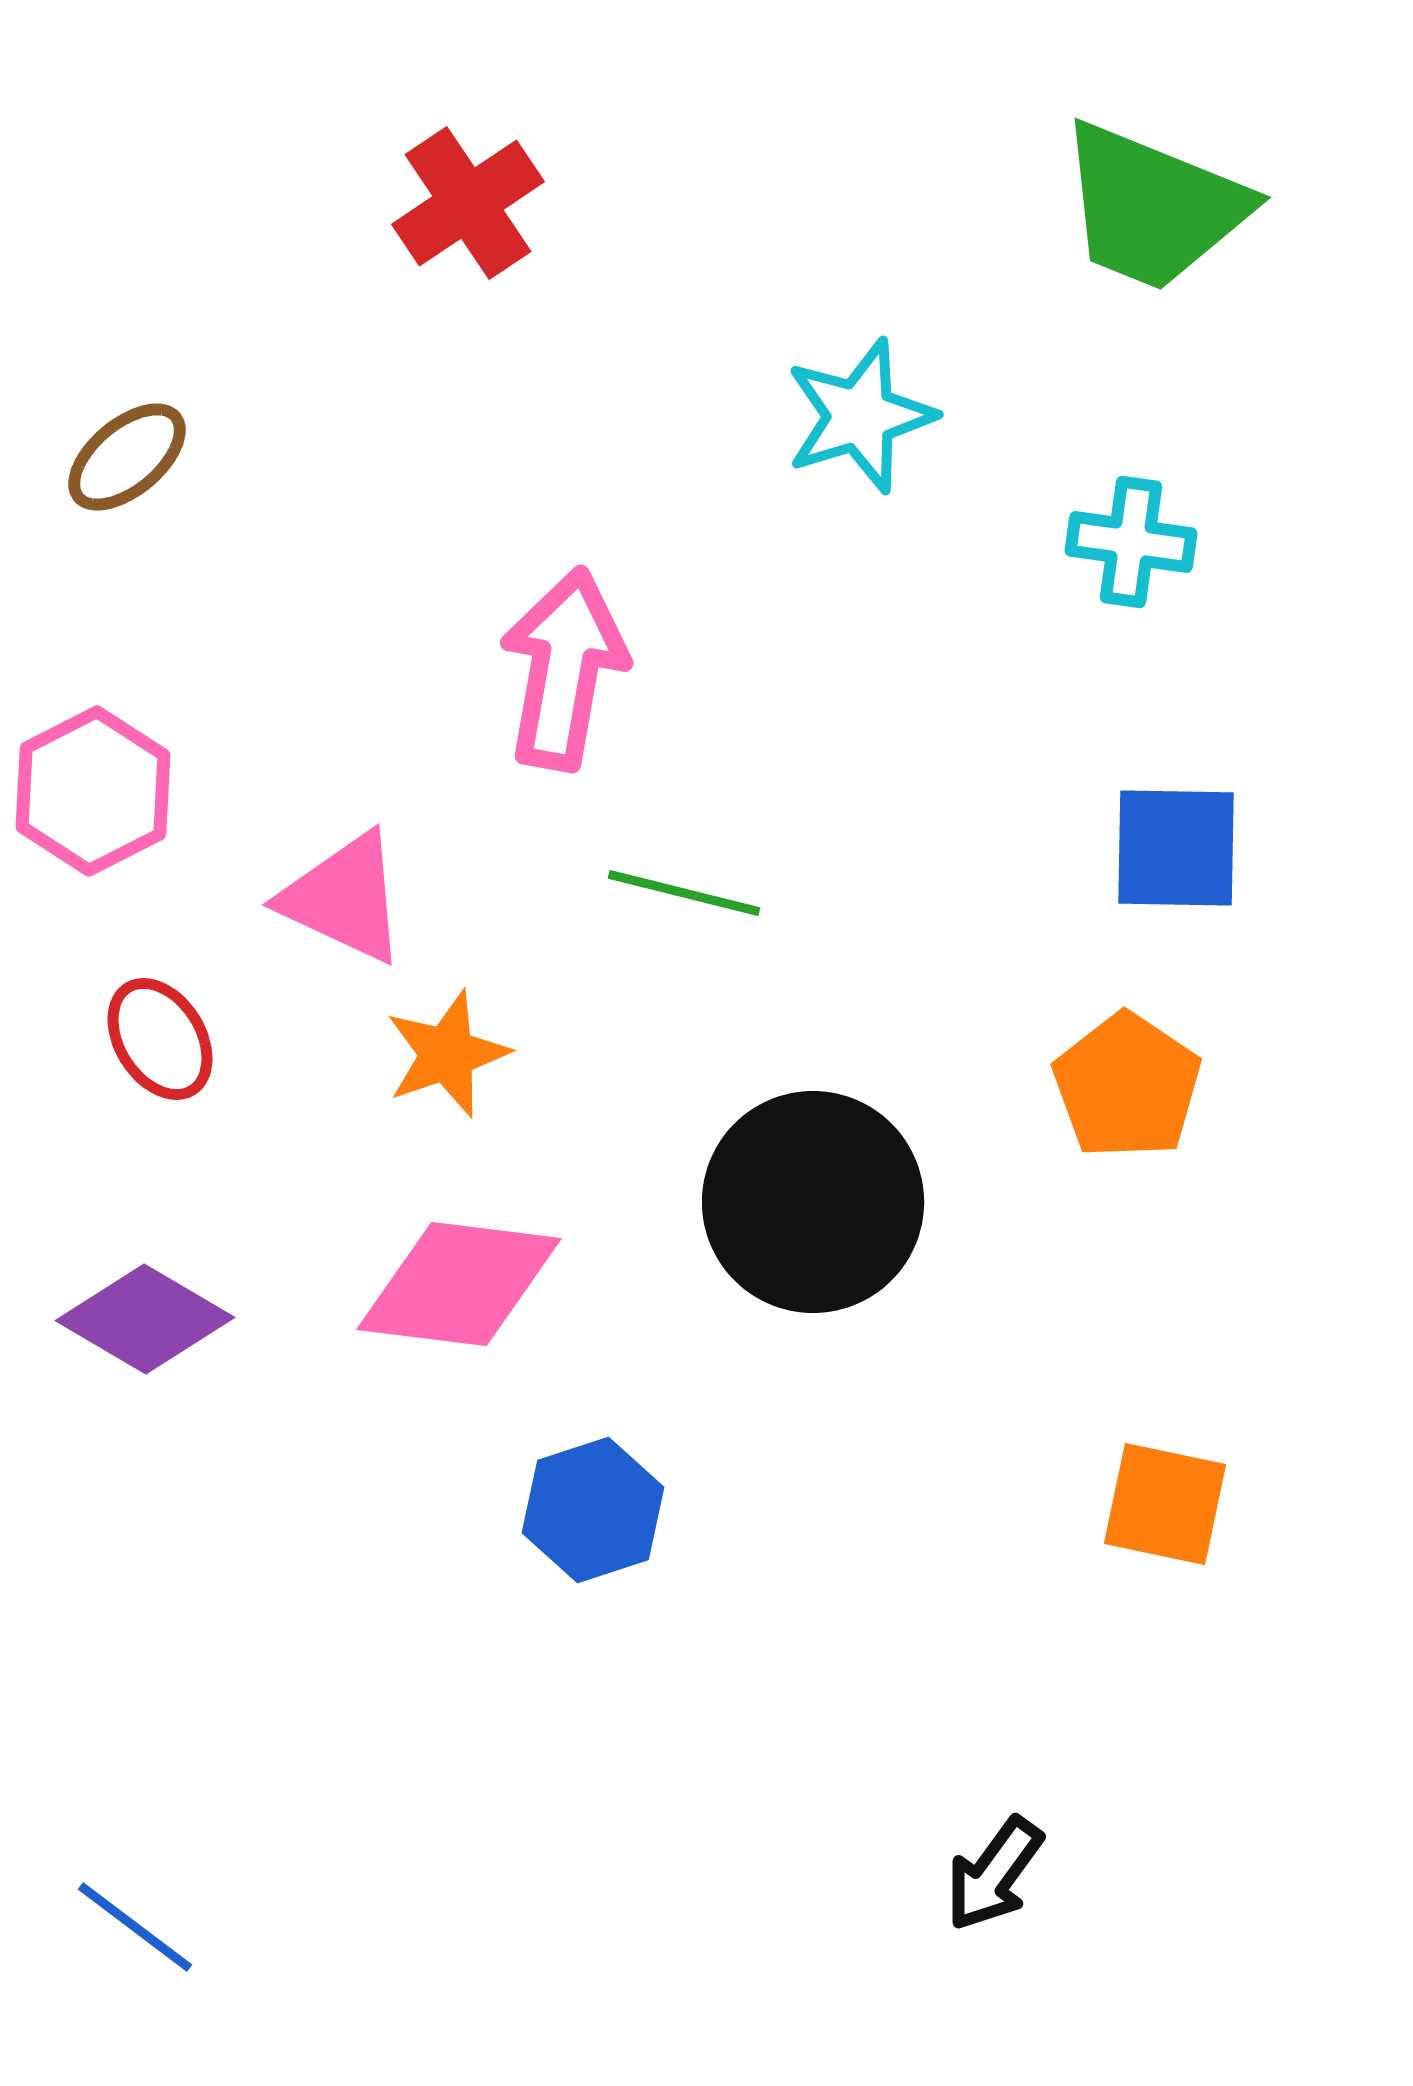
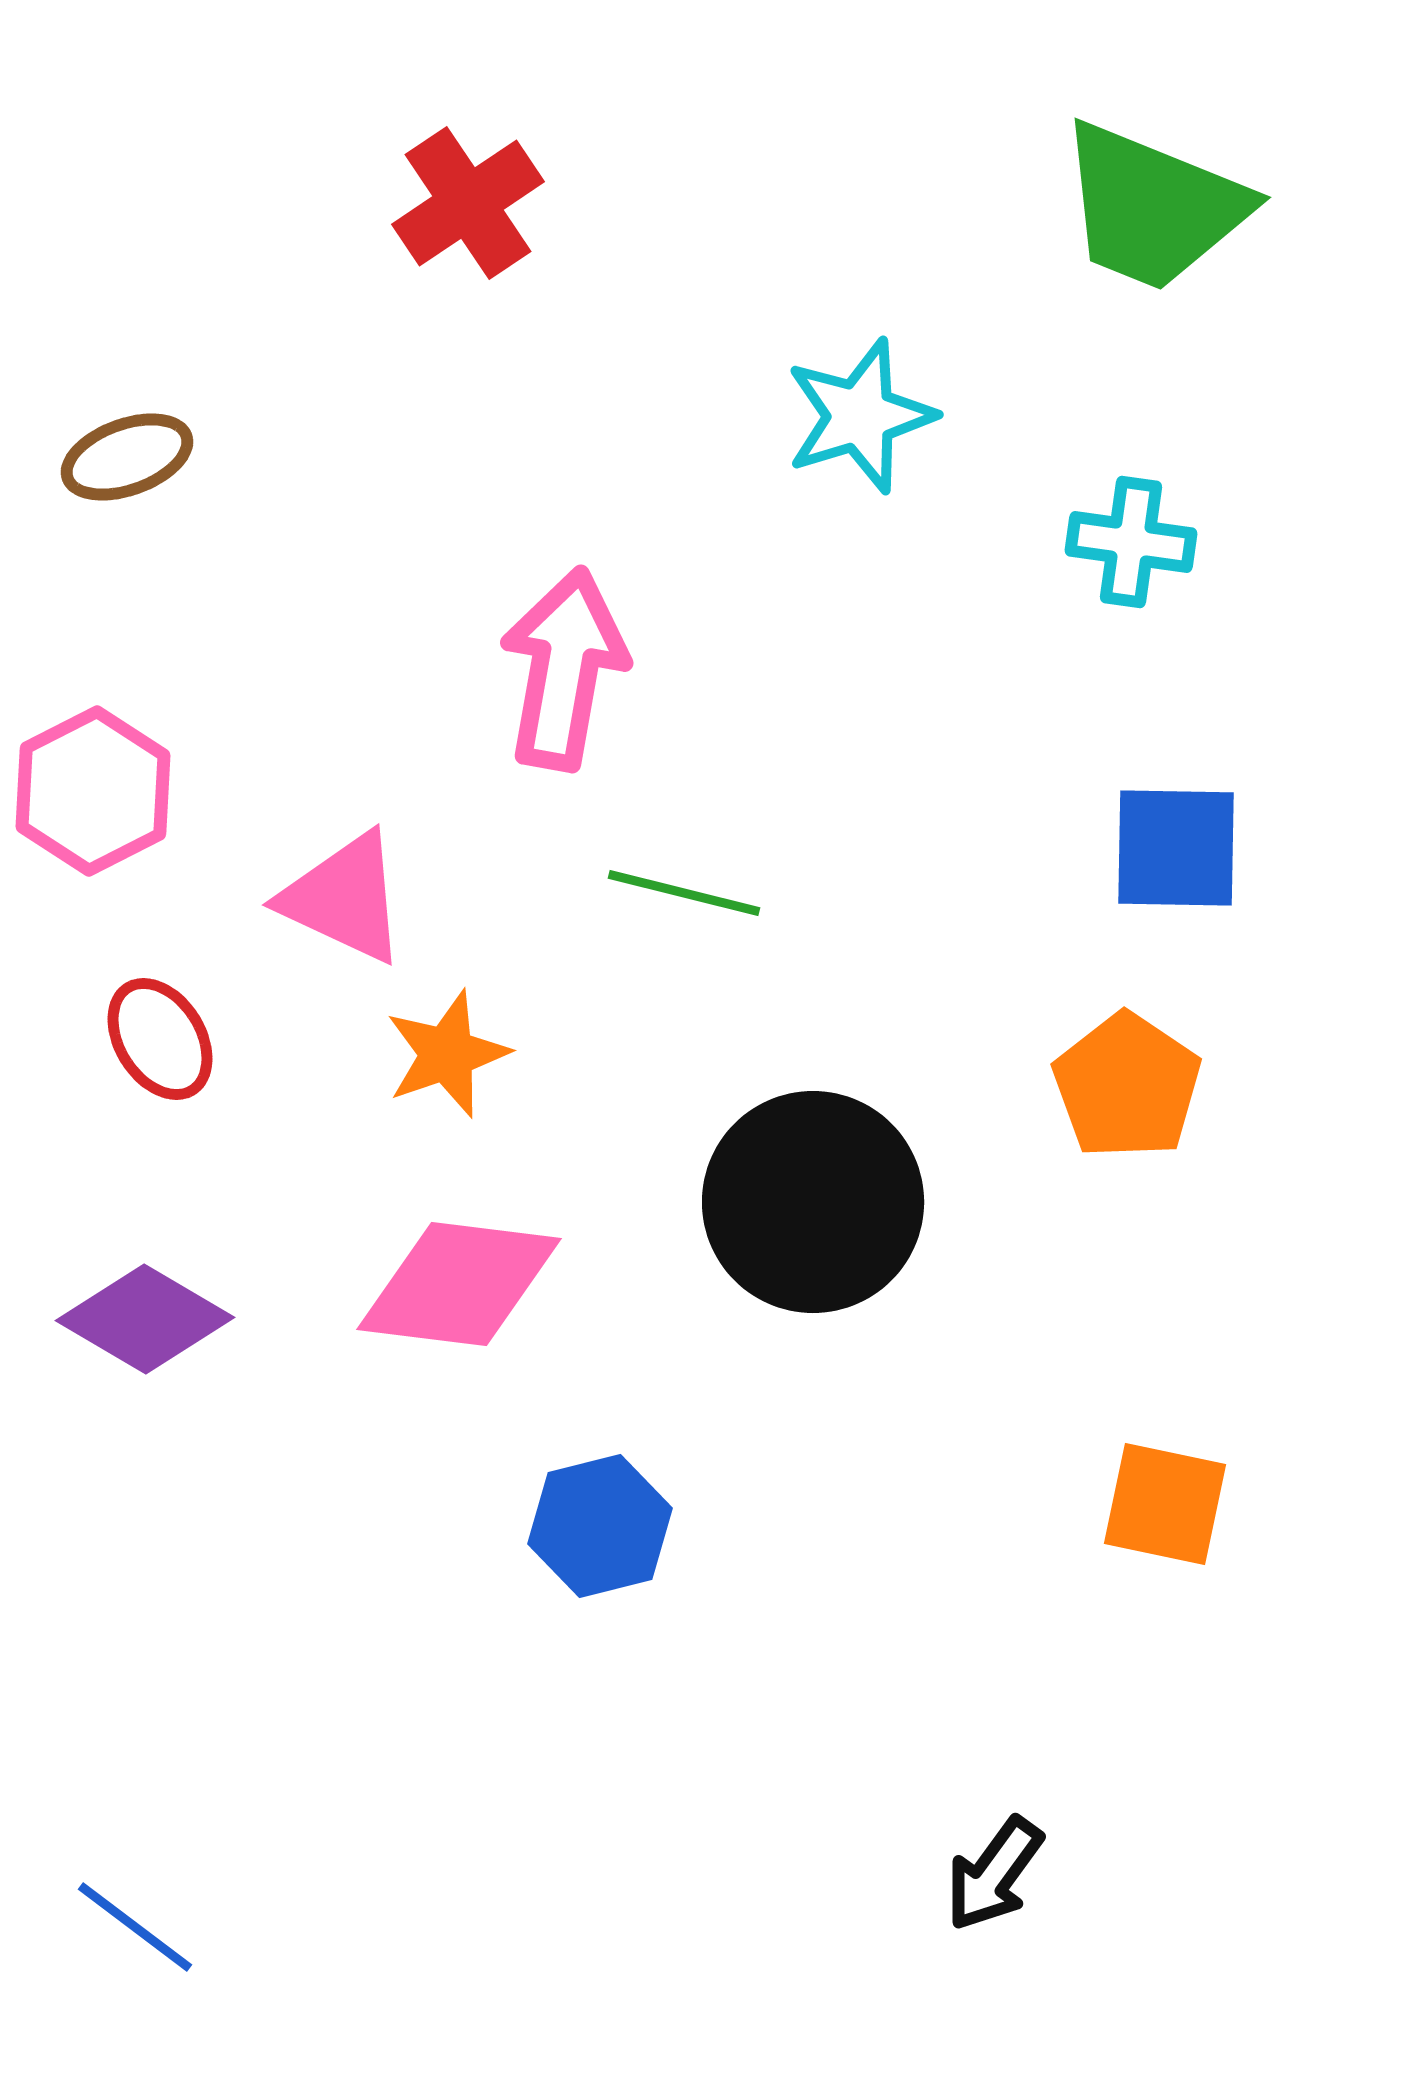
brown ellipse: rotated 20 degrees clockwise
blue hexagon: moved 7 px right, 16 px down; rotated 4 degrees clockwise
